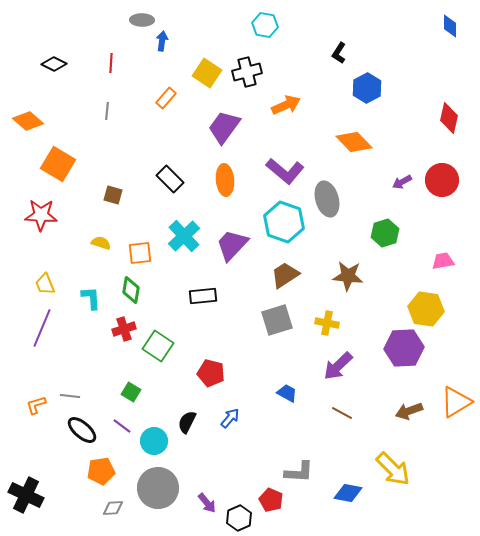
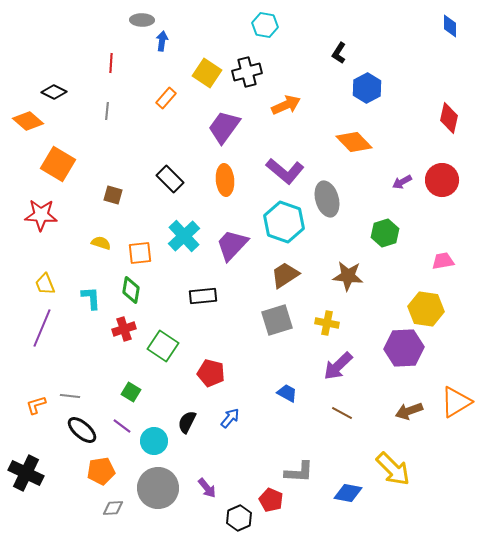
black diamond at (54, 64): moved 28 px down
green square at (158, 346): moved 5 px right
black cross at (26, 495): moved 22 px up
purple arrow at (207, 503): moved 15 px up
